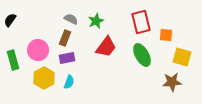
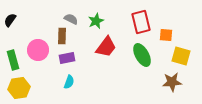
brown rectangle: moved 3 px left, 2 px up; rotated 21 degrees counterclockwise
yellow square: moved 1 px left, 1 px up
yellow hexagon: moved 25 px left, 10 px down; rotated 20 degrees clockwise
